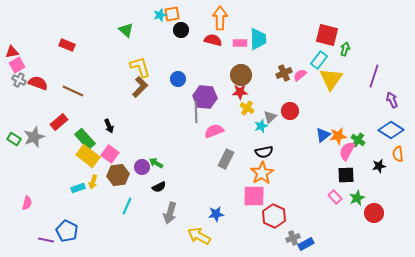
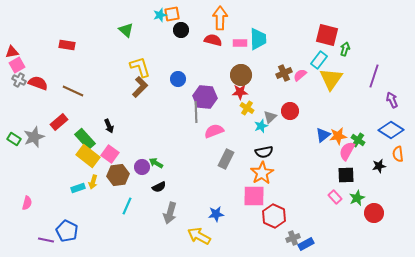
red rectangle at (67, 45): rotated 14 degrees counterclockwise
